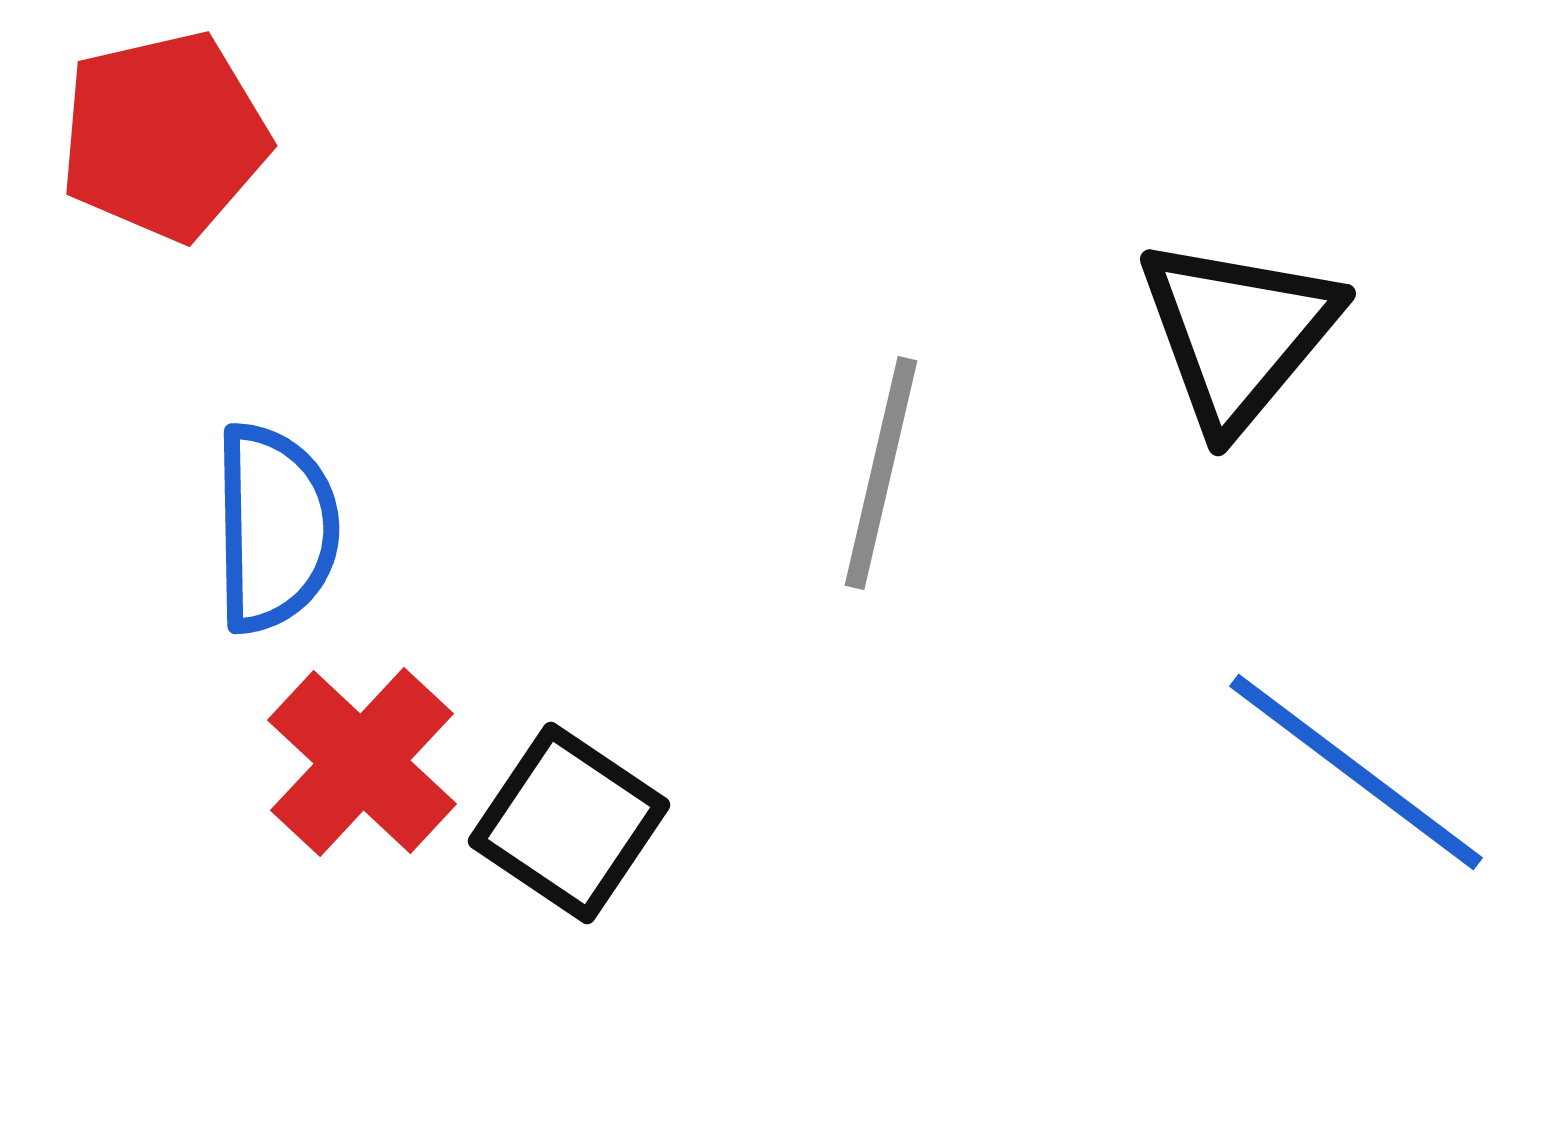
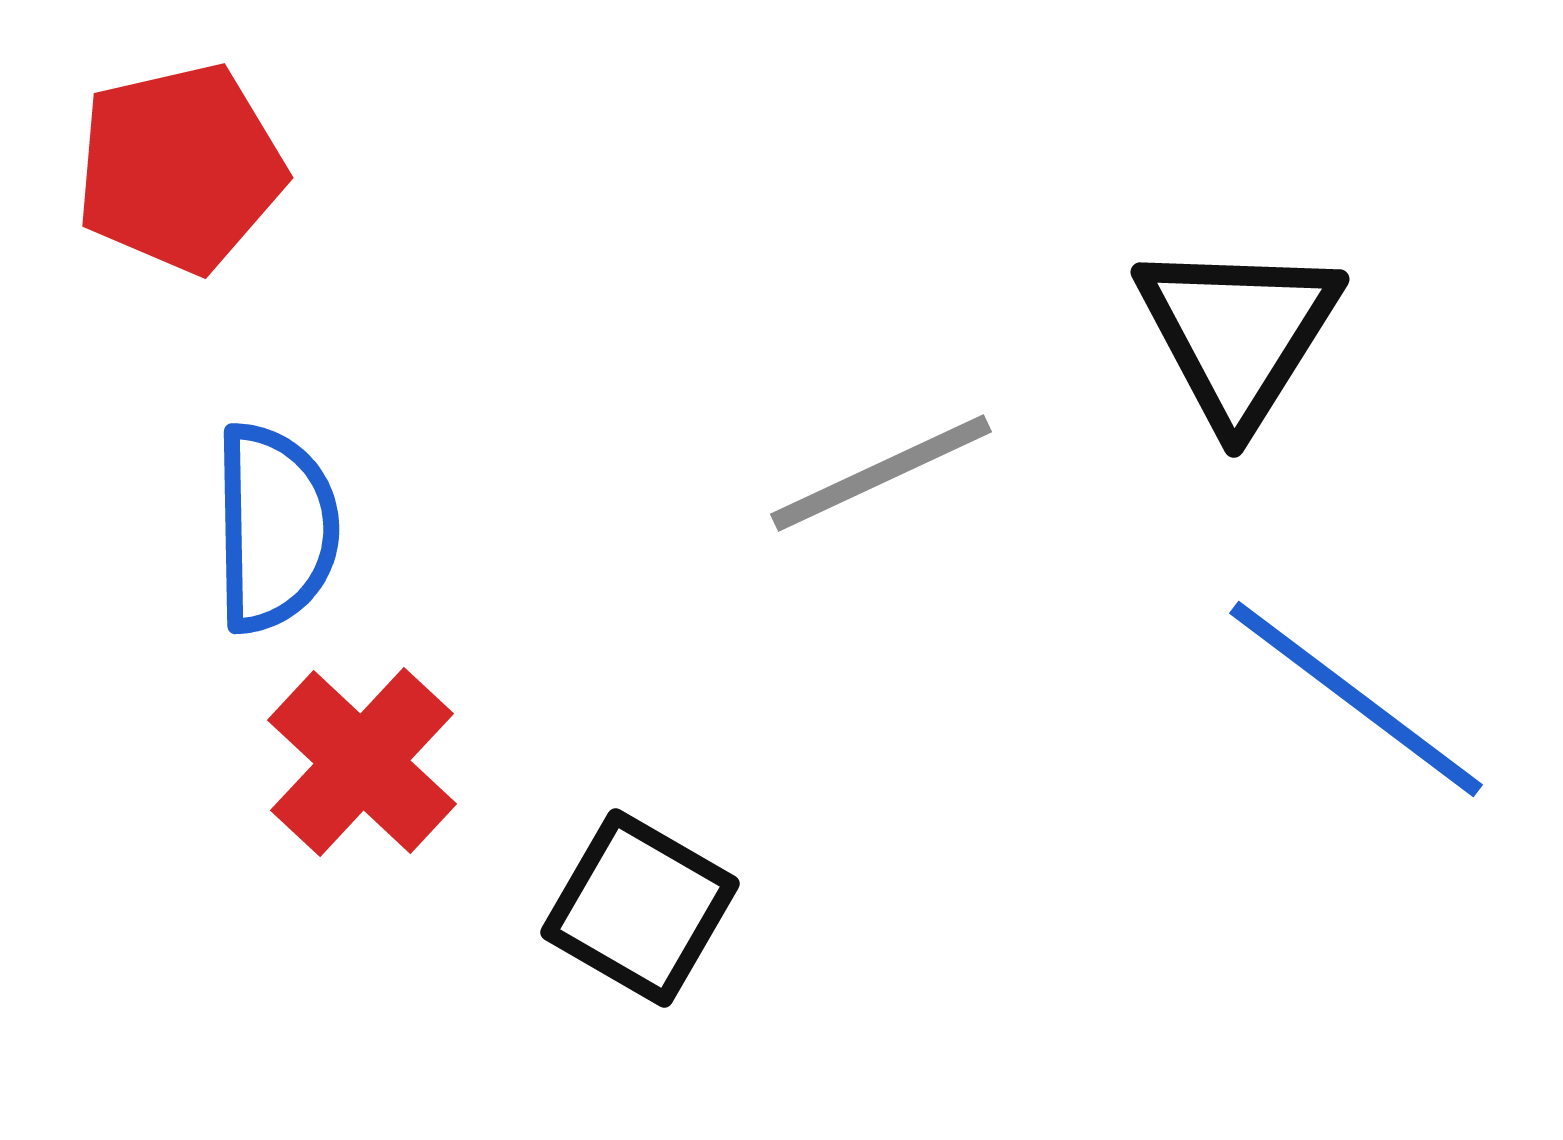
red pentagon: moved 16 px right, 32 px down
black triangle: rotated 8 degrees counterclockwise
gray line: rotated 52 degrees clockwise
blue line: moved 73 px up
black square: moved 71 px right, 85 px down; rotated 4 degrees counterclockwise
